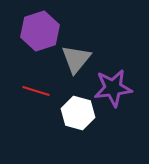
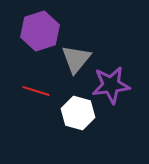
purple star: moved 2 px left, 3 px up
